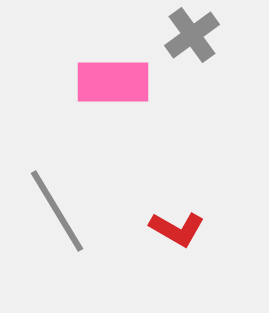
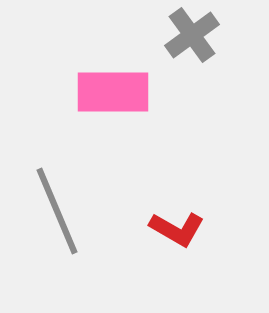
pink rectangle: moved 10 px down
gray line: rotated 8 degrees clockwise
